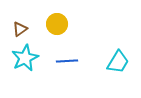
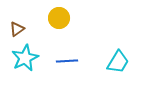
yellow circle: moved 2 px right, 6 px up
brown triangle: moved 3 px left
